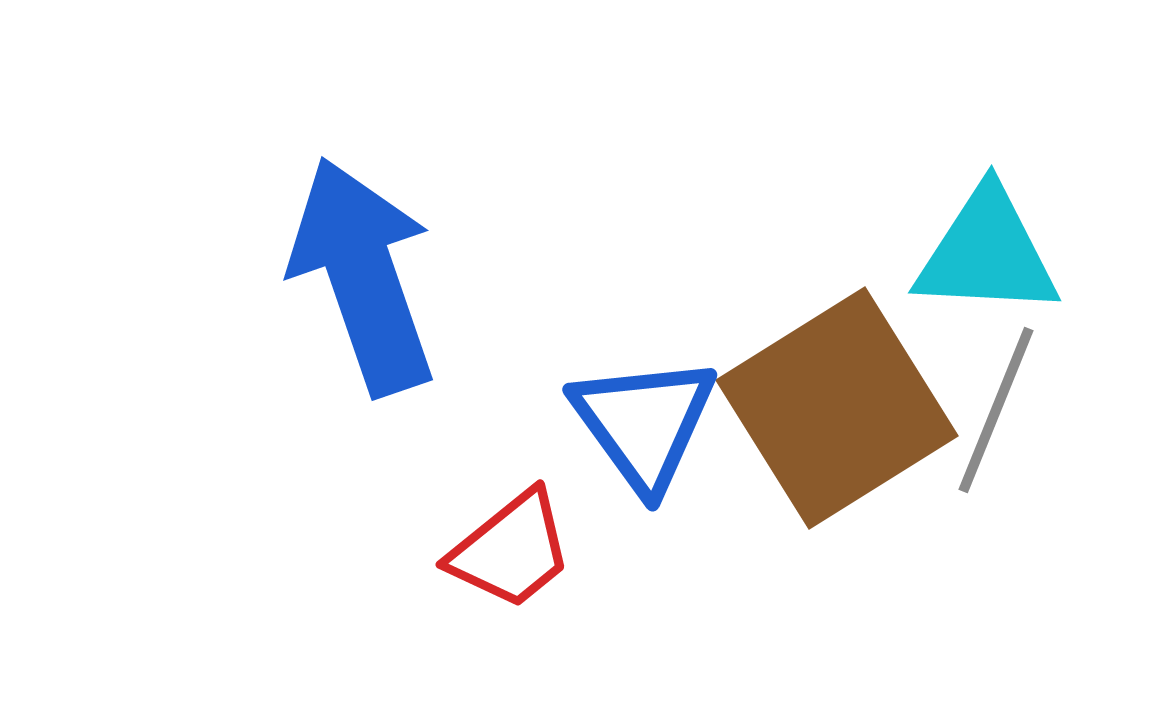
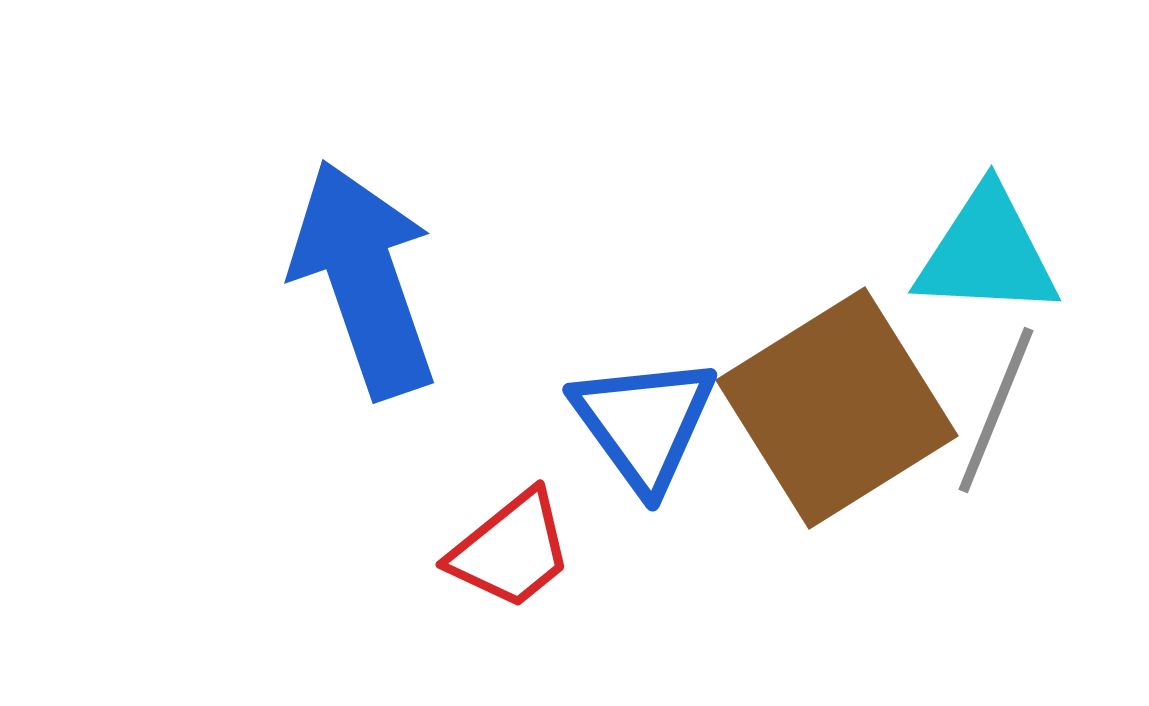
blue arrow: moved 1 px right, 3 px down
